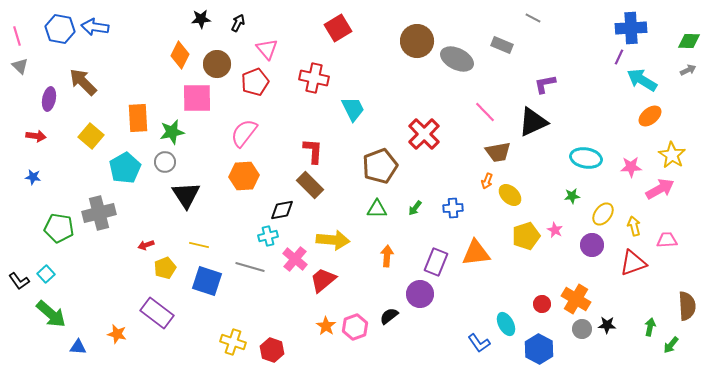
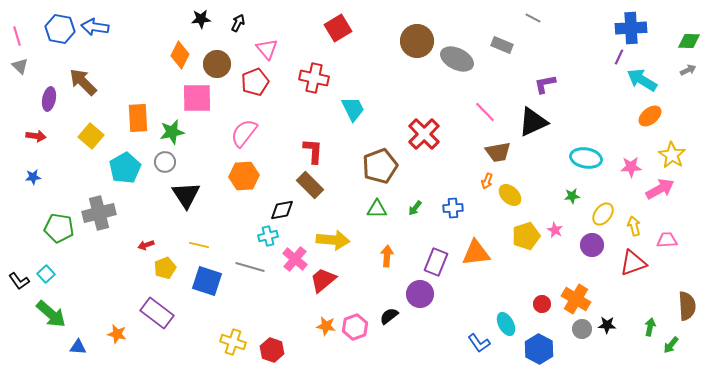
blue star at (33, 177): rotated 14 degrees counterclockwise
orange star at (326, 326): rotated 24 degrees counterclockwise
